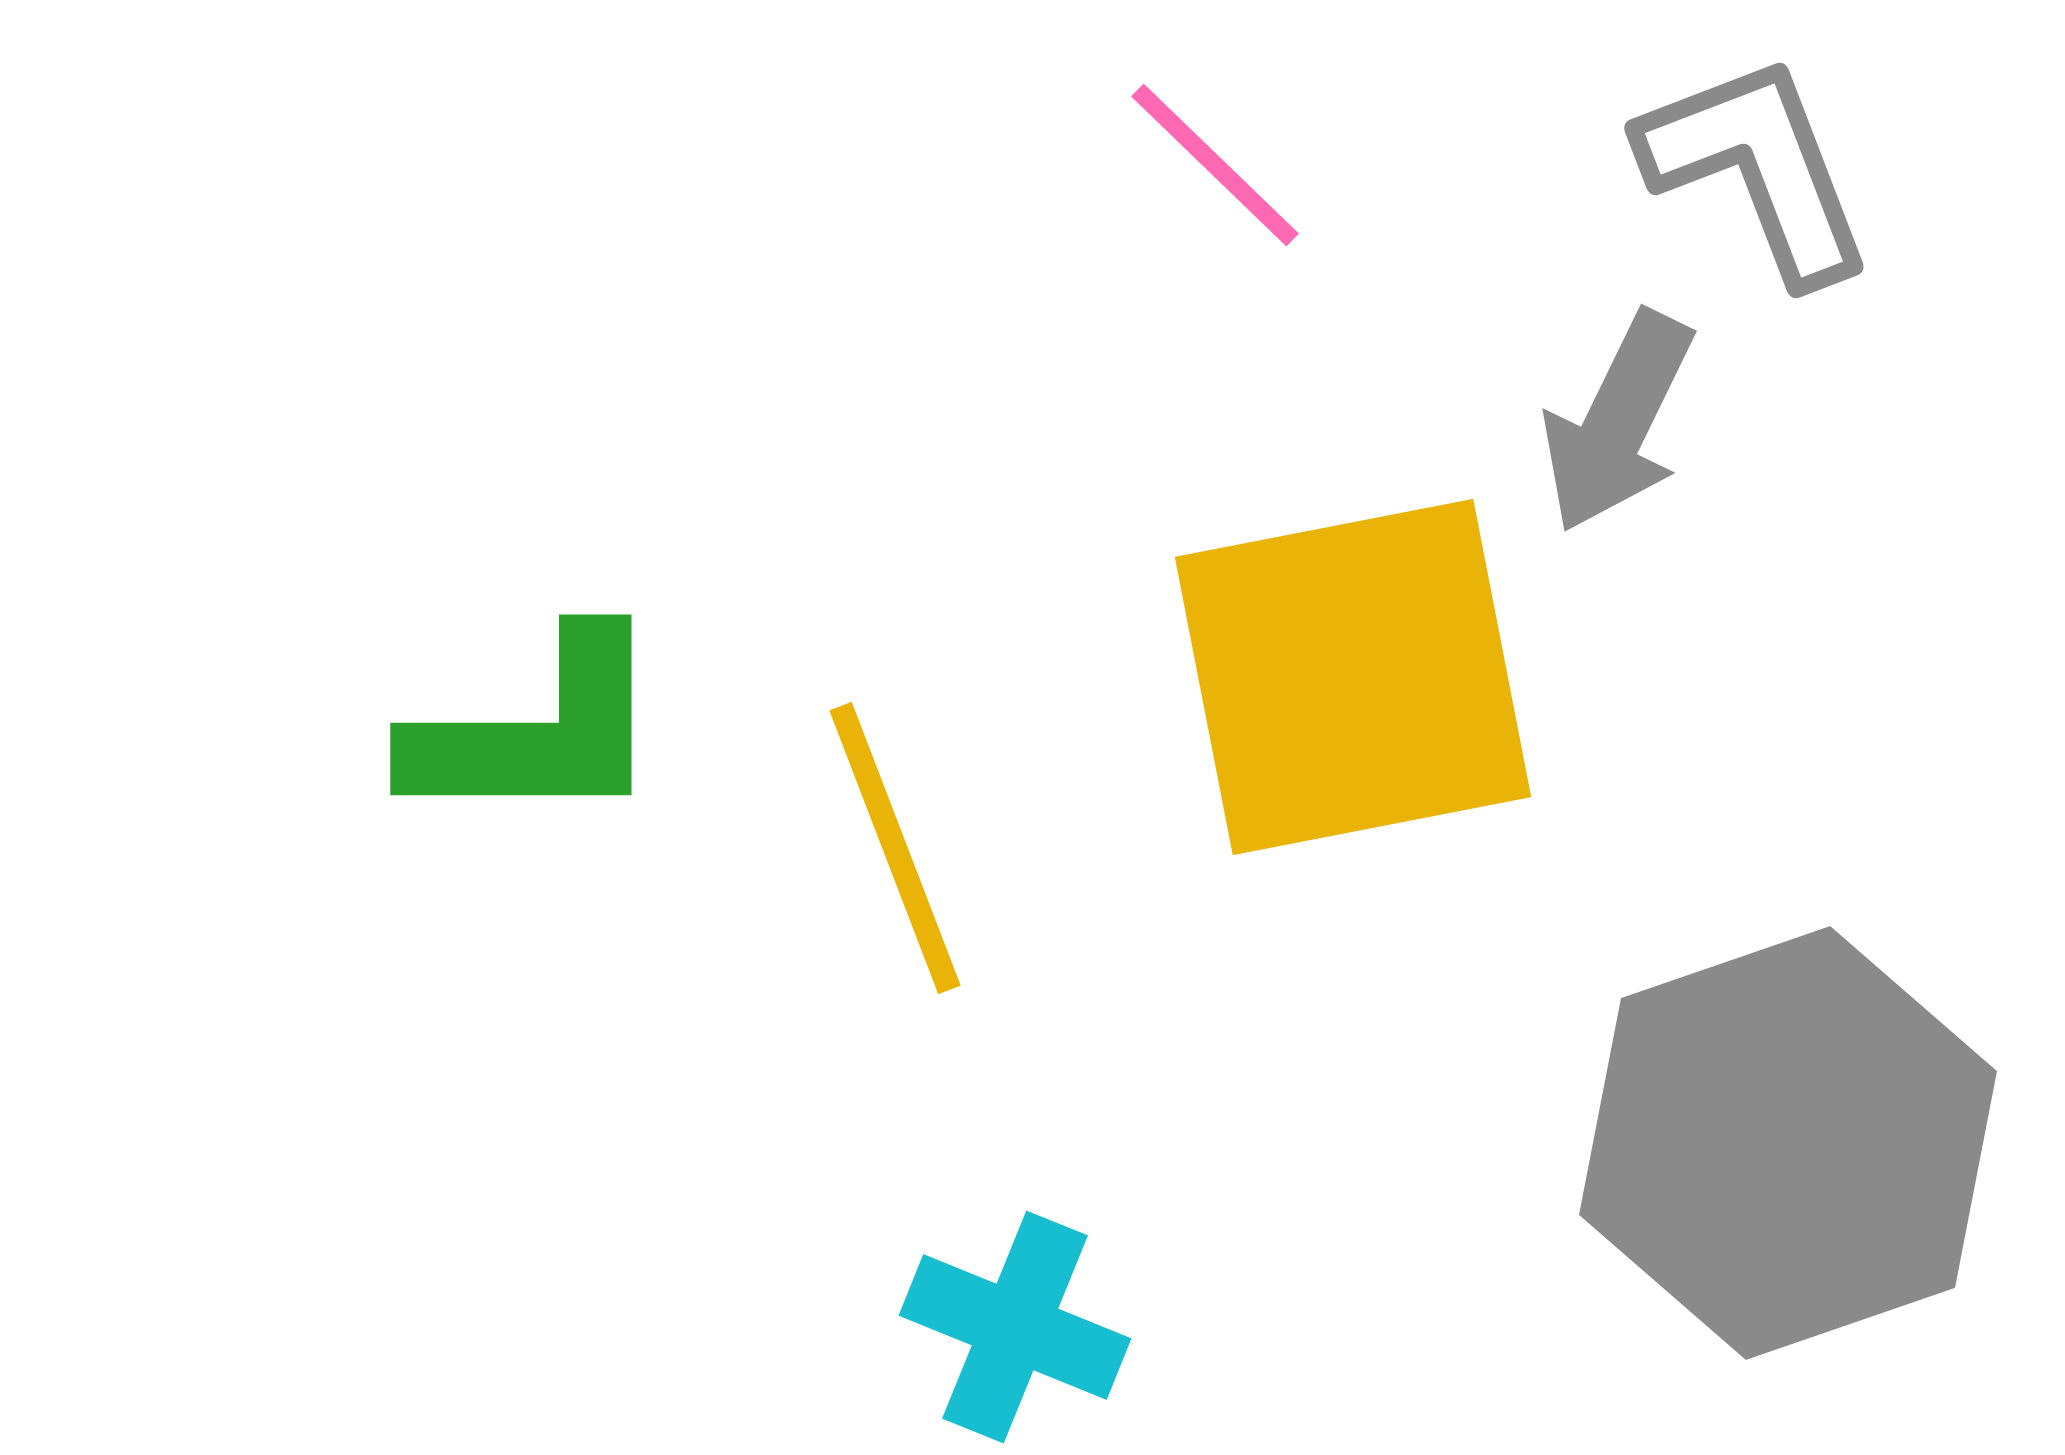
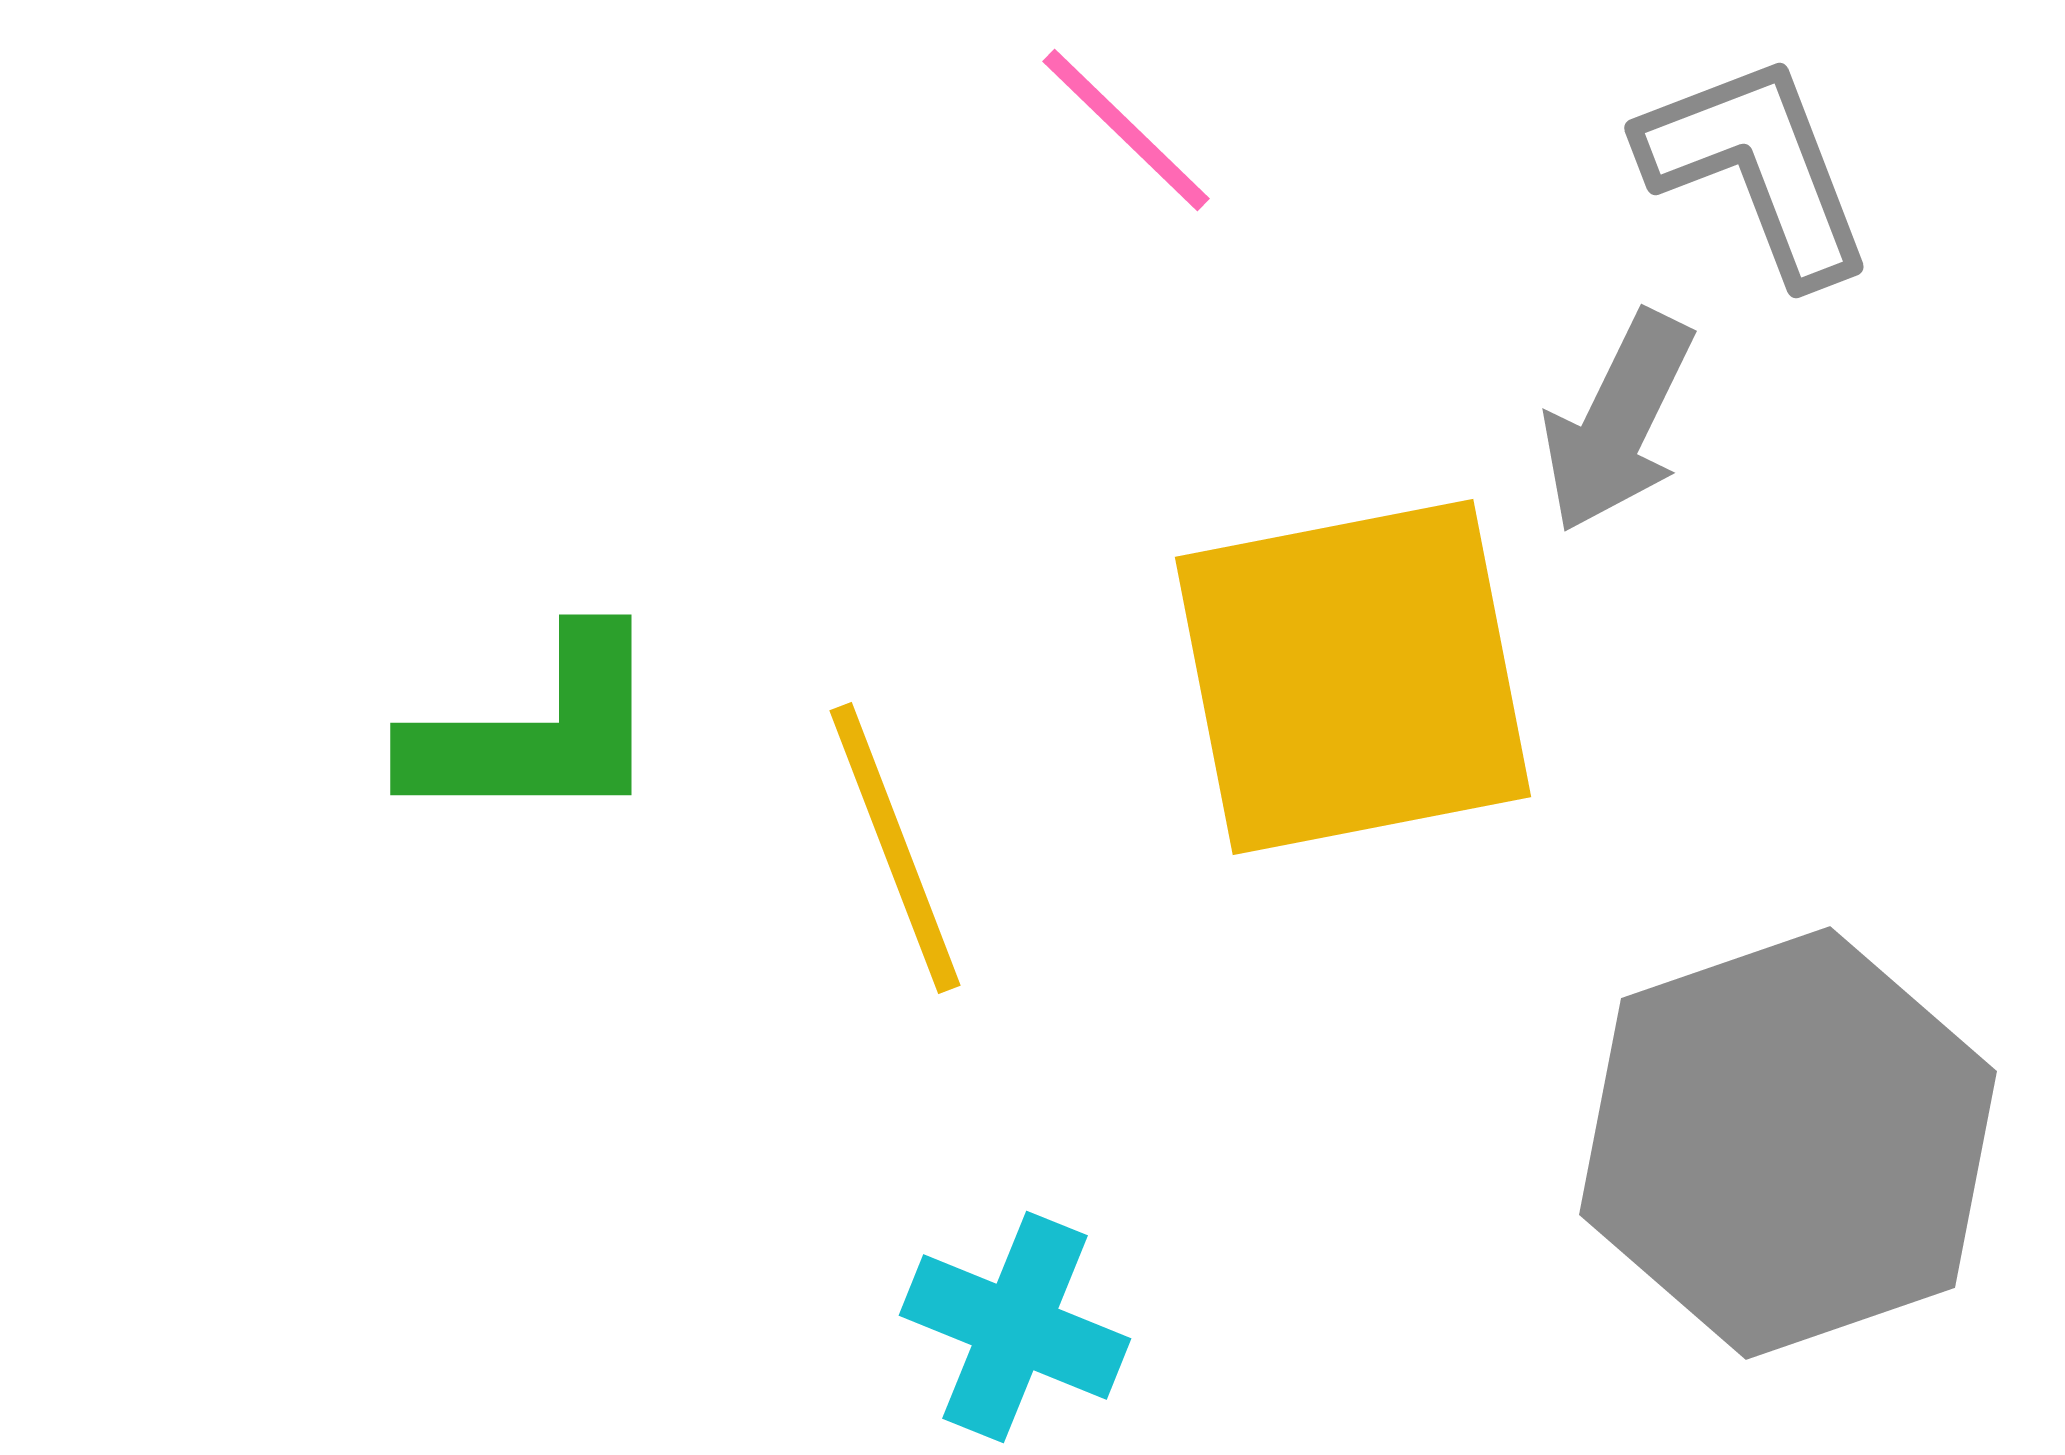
pink line: moved 89 px left, 35 px up
